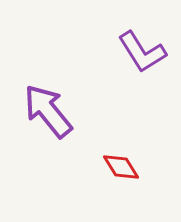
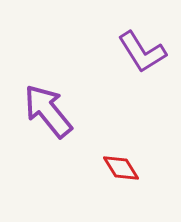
red diamond: moved 1 px down
